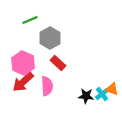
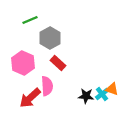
red arrow: moved 7 px right, 16 px down
